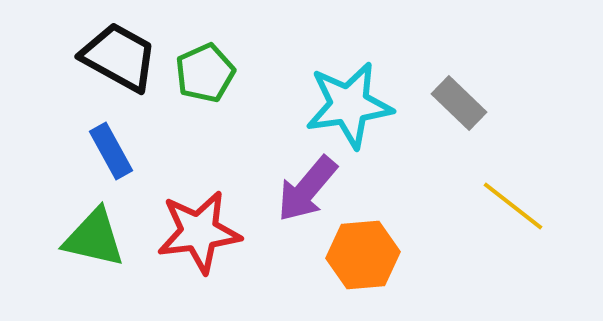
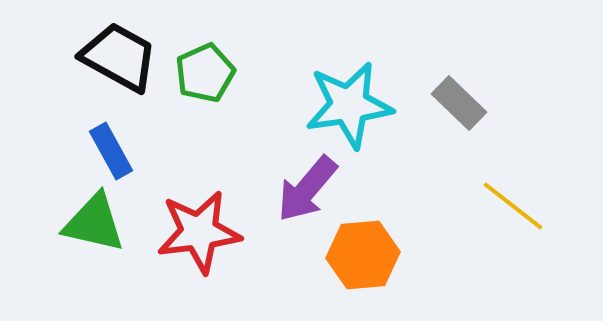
green triangle: moved 15 px up
